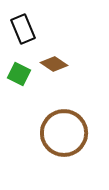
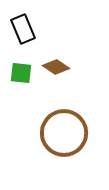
brown diamond: moved 2 px right, 3 px down
green square: moved 2 px right, 1 px up; rotated 20 degrees counterclockwise
